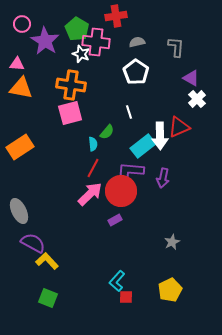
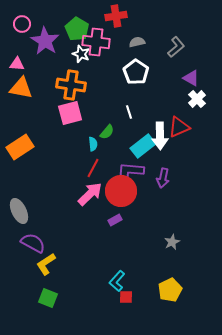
gray L-shape: rotated 45 degrees clockwise
yellow L-shape: moved 1 px left, 3 px down; rotated 80 degrees counterclockwise
